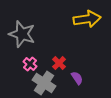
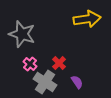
purple semicircle: moved 4 px down
gray cross: moved 1 px right, 1 px up
